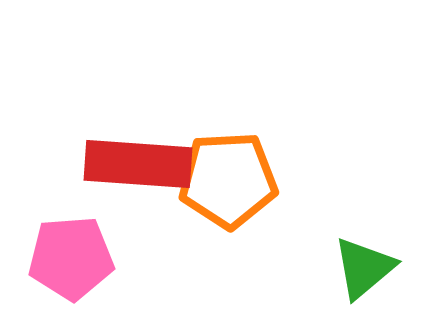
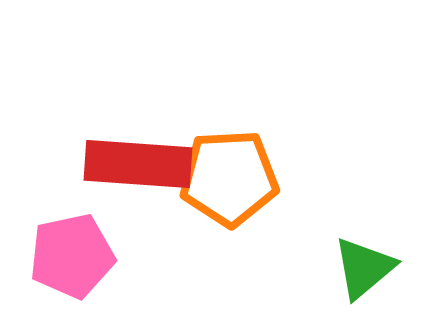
orange pentagon: moved 1 px right, 2 px up
pink pentagon: moved 1 px right, 2 px up; rotated 8 degrees counterclockwise
